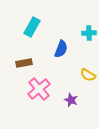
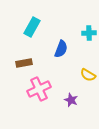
pink cross: rotated 15 degrees clockwise
